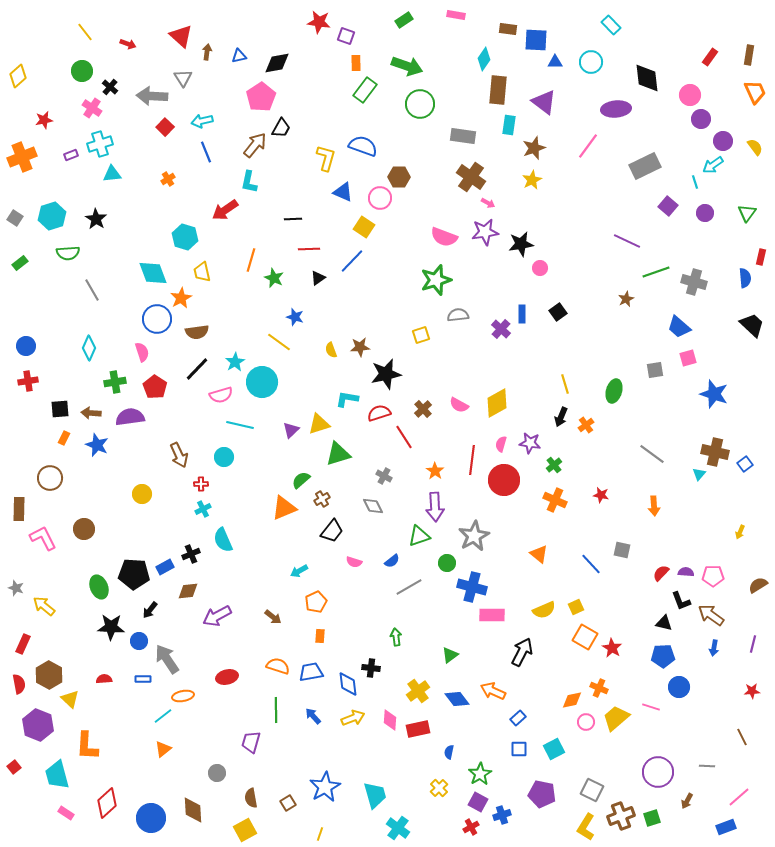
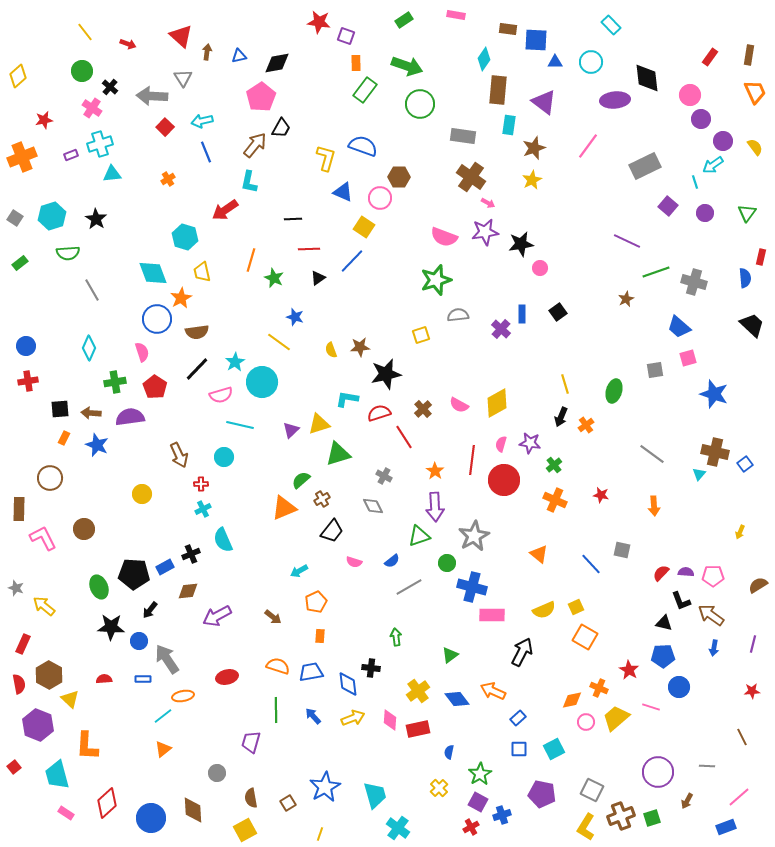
purple ellipse at (616, 109): moved 1 px left, 9 px up
red star at (612, 648): moved 17 px right, 22 px down
